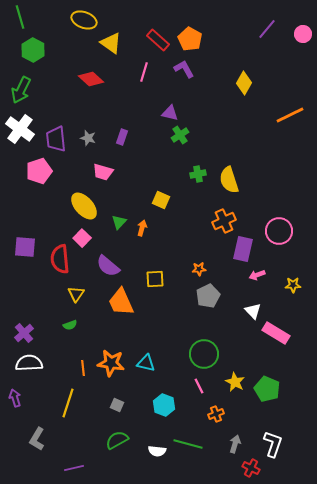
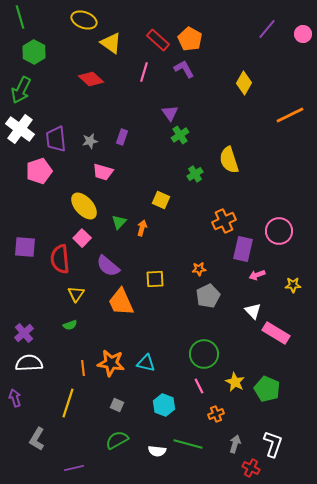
green hexagon at (33, 50): moved 1 px right, 2 px down
purple triangle at (170, 113): rotated 42 degrees clockwise
gray star at (88, 138): moved 2 px right, 3 px down; rotated 28 degrees counterclockwise
green cross at (198, 174): moved 3 px left; rotated 21 degrees counterclockwise
yellow semicircle at (229, 180): moved 20 px up
